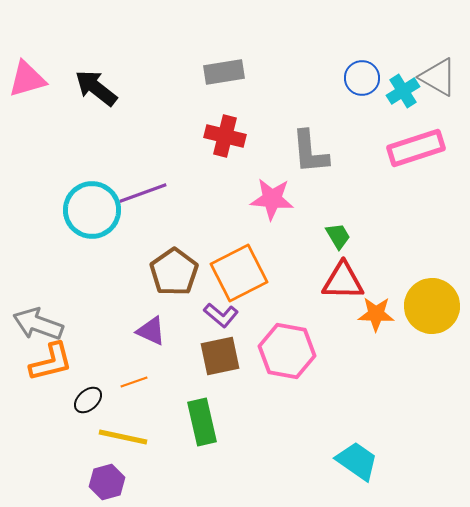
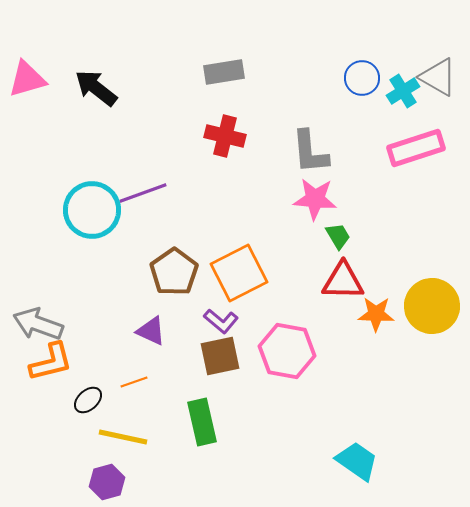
pink star: moved 43 px right
purple L-shape: moved 6 px down
